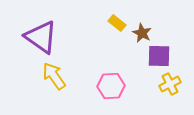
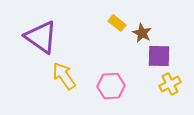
yellow arrow: moved 10 px right
